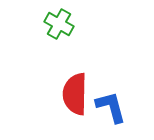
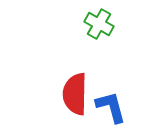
green cross: moved 40 px right
